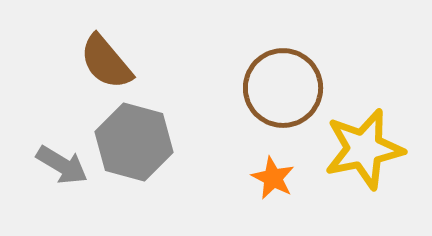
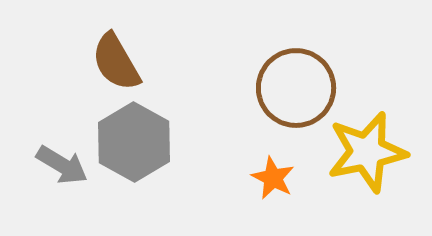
brown semicircle: moved 10 px right; rotated 10 degrees clockwise
brown circle: moved 13 px right
gray hexagon: rotated 14 degrees clockwise
yellow star: moved 3 px right, 3 px down
